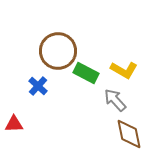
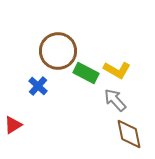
yellow L-shape: moved 7 px left
red triangle: moved 1 px left, 1 px down; rotated 30 degrees counterclockwise
